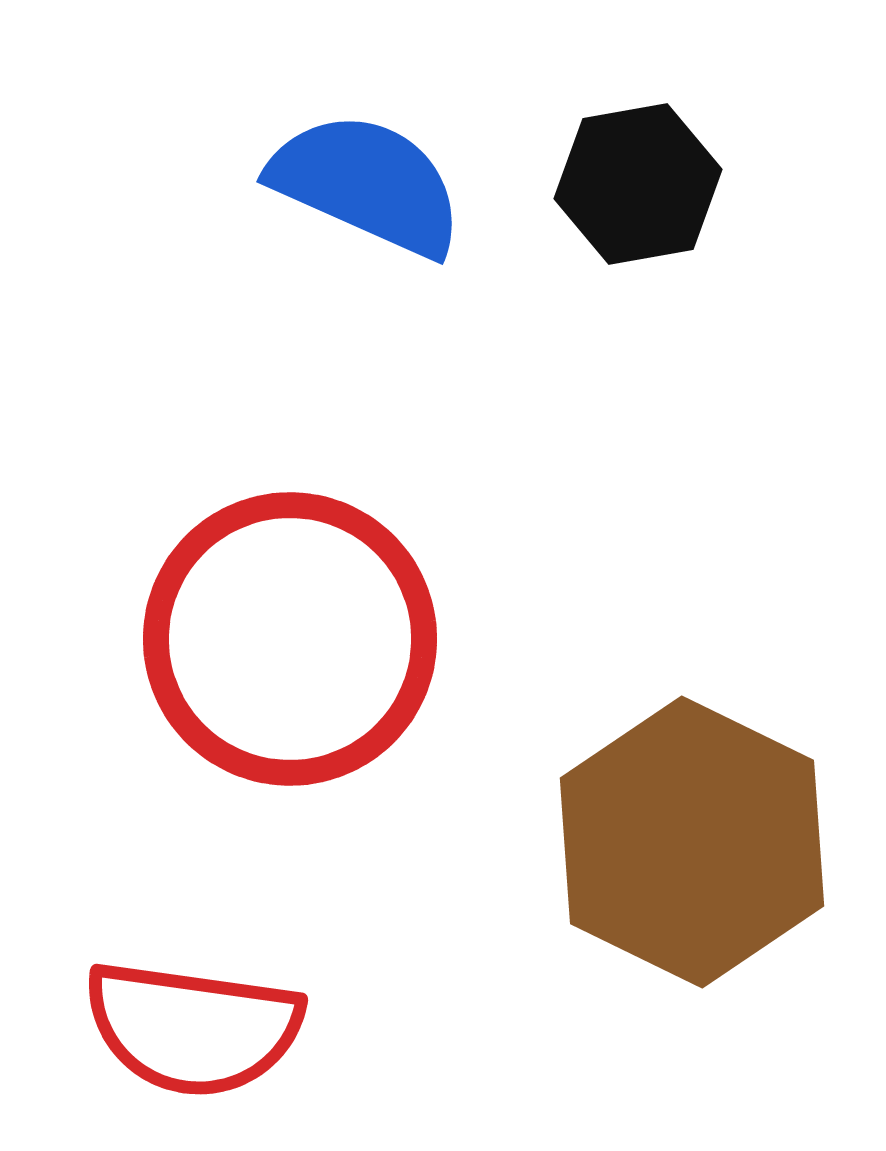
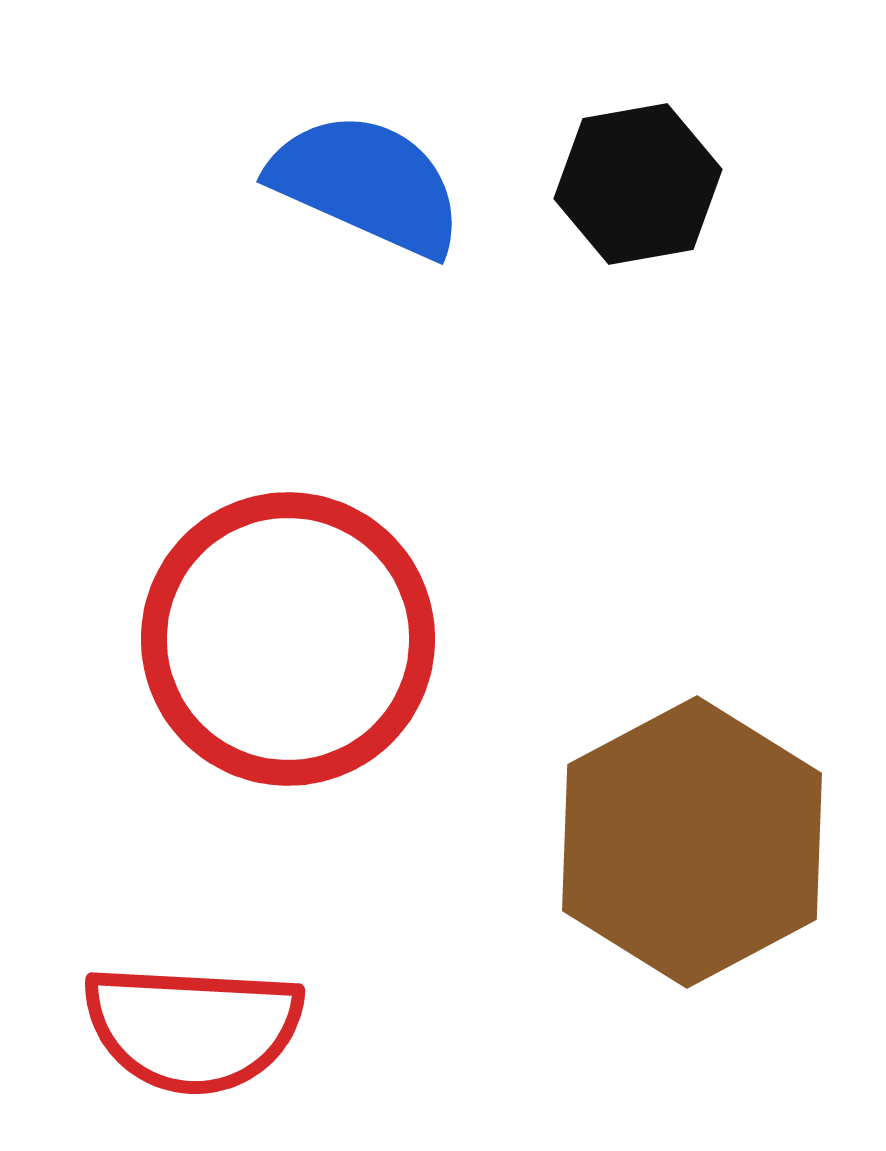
red circle: moved 2 px left
brown hexagon: rotated 6 degrees clockwise
red semicircle: rotated 5 degrees counterclockwise
